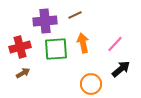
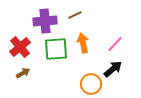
red cross: rotated 25 degrees counterclockwise
black arrow: moved 8 px left
